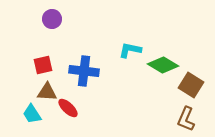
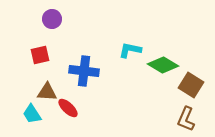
red square: moved 3 px left, 10 px up
